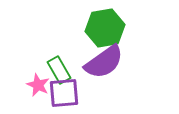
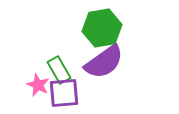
green hexagon: moved 3 px left
